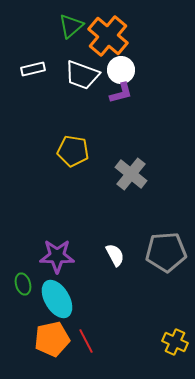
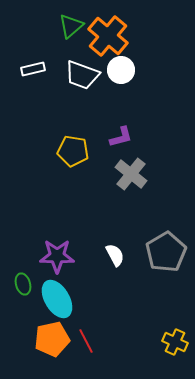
purple L-shape: moved 44 px down
gray pentagon: rotated 27 degrees counterclockwise
